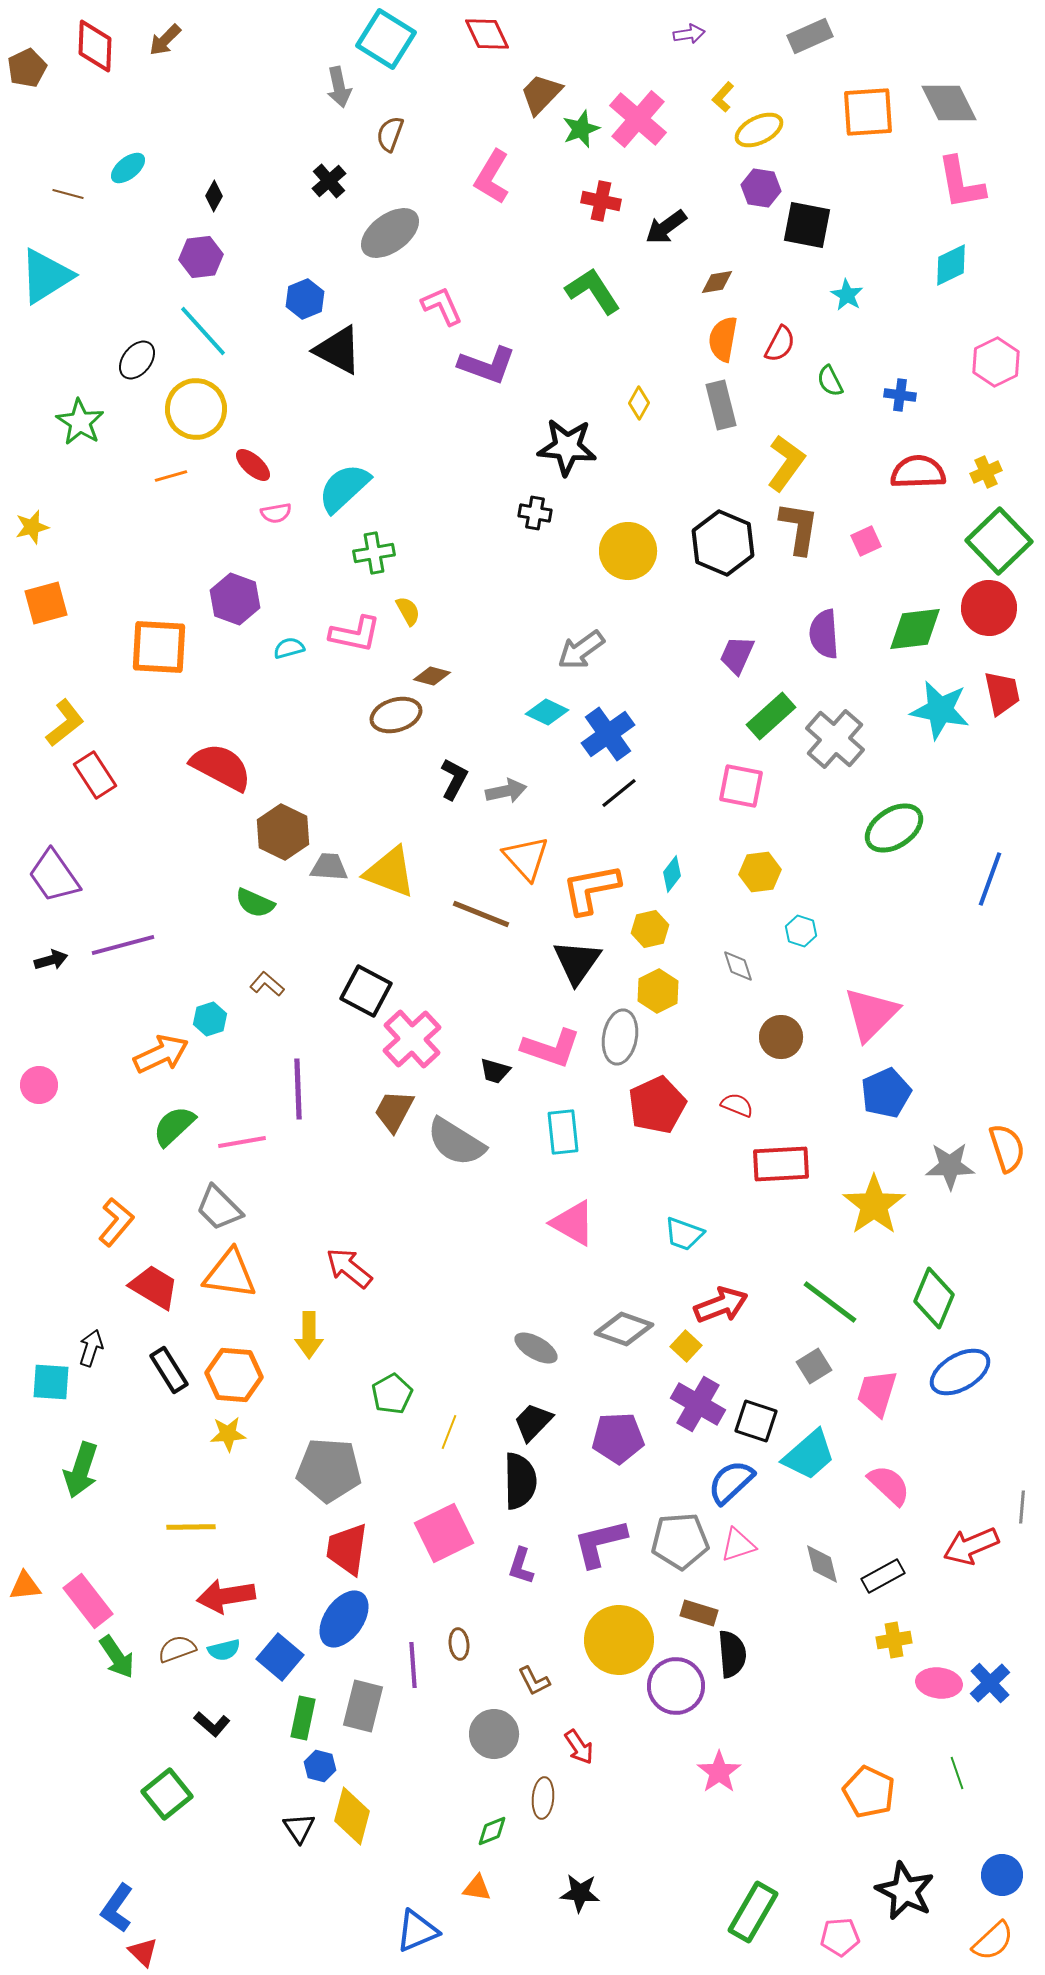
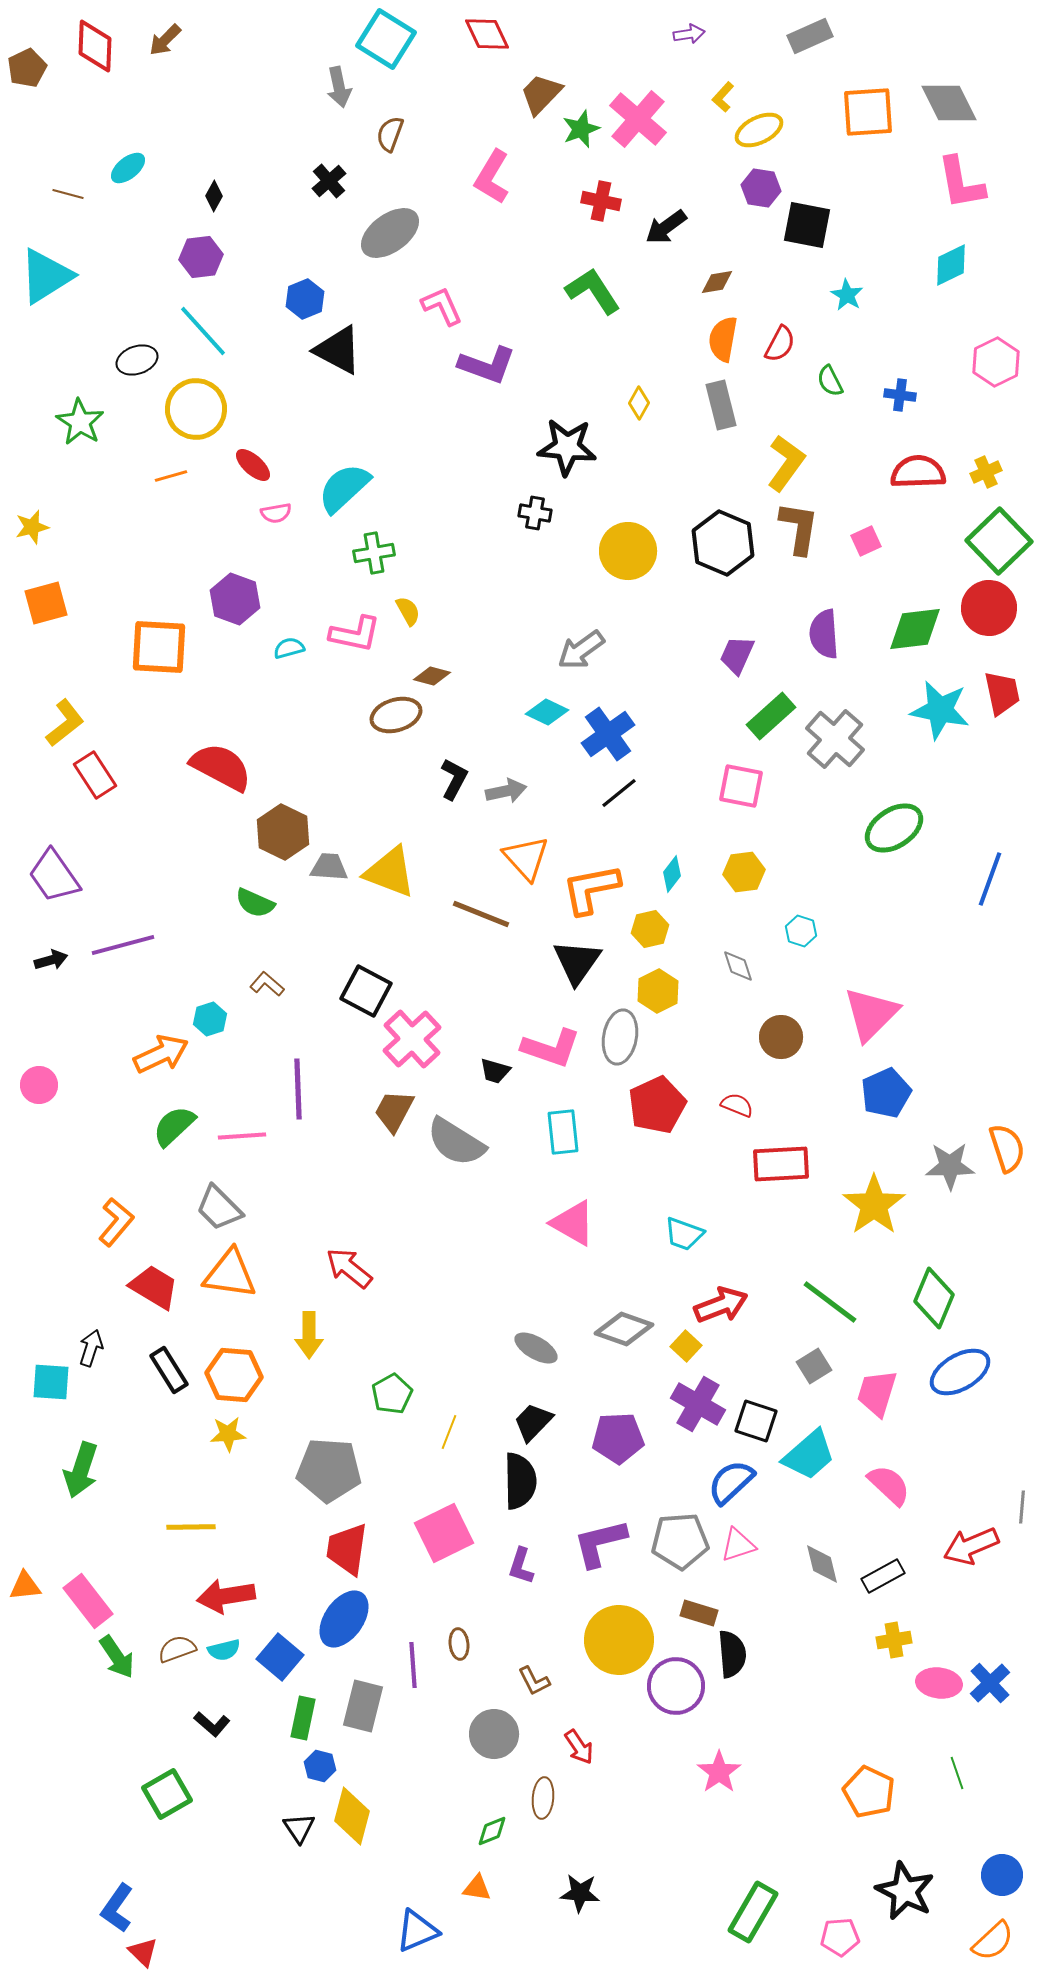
black ellipse at (137, 360): rotated 33 degrees clockwise
yellow hexagon at (760, 872): moved 16 px left
pink line at (242, 1142): moved 6 px up; rotated 6 degrees clockwise
green square at (167, 1794): rotated 9 degrees clockwise
